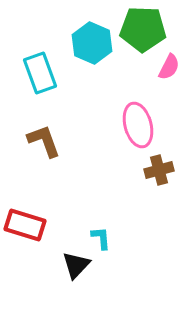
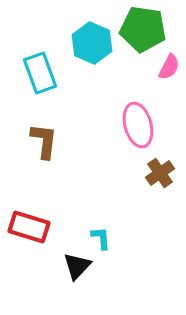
green pentagon: rotated 6 degrees clockwise
brown L-shape: rotated 27 degrees clockwise
brown cross: moved 1 px right, 3 px down; rotated 20 degrees counterclockwise
red rectangle: moved 4 px right, 2 px down
black triangle: moved 1 px right, 1 px down
